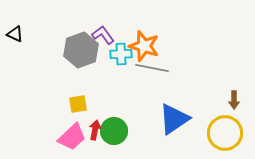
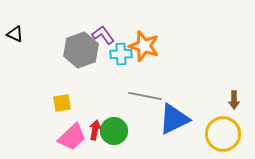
gray line: moved 7 px left, 28 px down
yellow square: moved 16 px left, 1 px up
blue triangle: rotated 8 degrees clockwise
yellow circle: moved 2 px left, 1 px down
